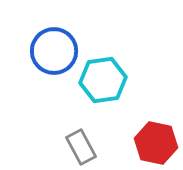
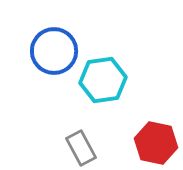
gray rectangle: moved 1 px down
